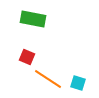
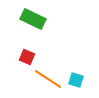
green rectangle: rotated 15 degrees clockwise
cyan square: moved 2 px left, 3 px up
